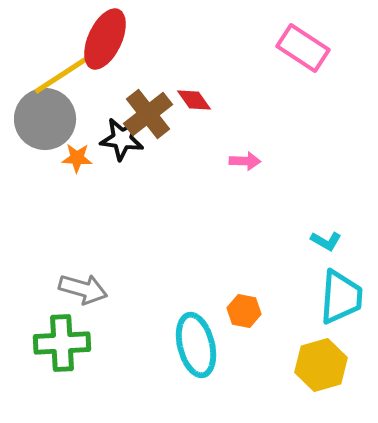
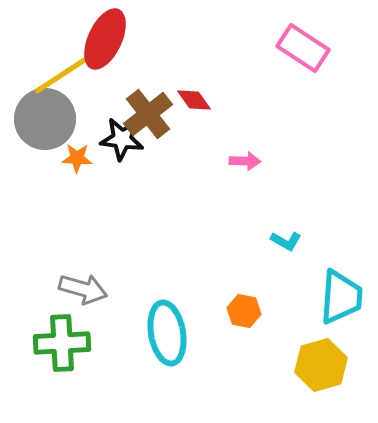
cyan L-shape: moved 40 px left
cyan ellipse: moved 29 px left, 12 px up; rotated 4 degrees clockwise
